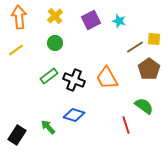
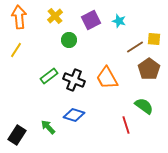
green circle: moved 14 px right, 3 px up
yellow line: rotated 21 degrees counterclockwise
